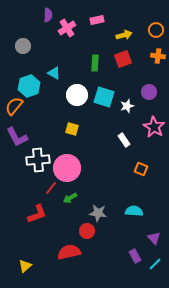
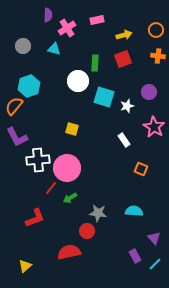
cyan triangle: moved 24 px up; rotated 16 degrees counterclockwise
white circle: moved 1 px right, 14 px up
red L-shape: moved 2 px left, 4 px down
